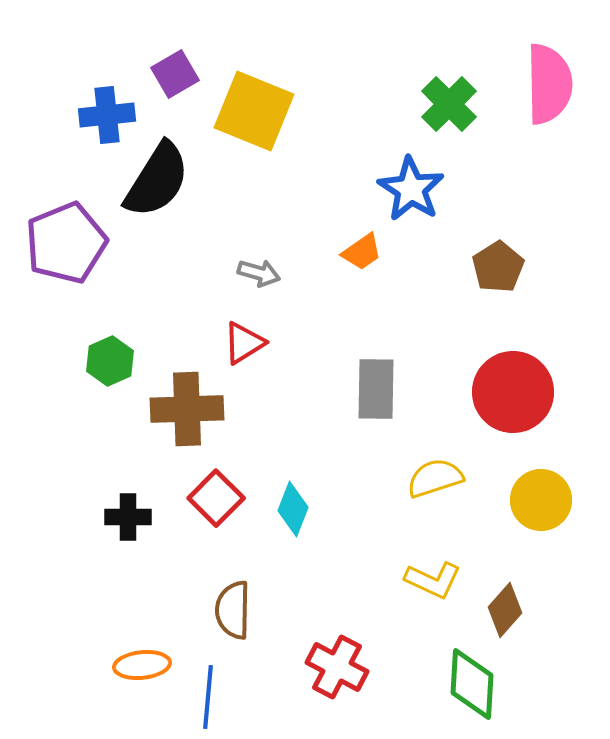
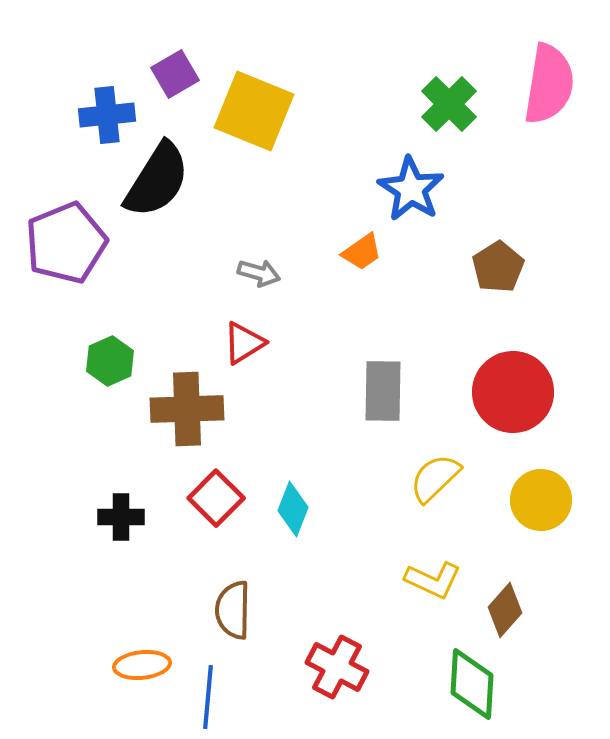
pink semicircle: rotated 10 degrees clockwise
gray rectangle: moved 7 px right, 2 px down
yellow semicircle: rotated 26 degrees counterclockwise
black cross: moved 7 px left
